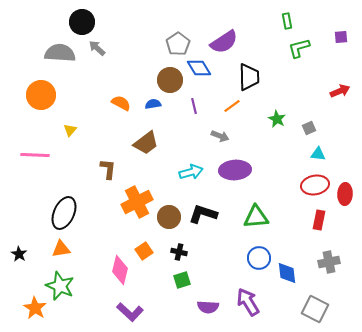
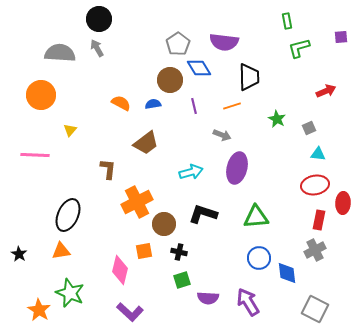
black circle at (82, 22): moved 17 px right, 3 px up
purple semicircle at (224, 42): rotated 40 degrees clockwise
gray arrow at (97, 48): rotated 18 degrees clockwise
red arrow at (340, 91): moved 14 px left
orange line at (232, 106): rotated 18 degrees clockwise
gray arrow at (220, 136): moved 2 px right, 1 px up
purple ellipse at (235, 170): moved 2 px right, 2 px up; rotated 72 degrees counterclockwise
red ellipse at (345, 194): moved 2 px left, 9 px down
black ellipse at (64, 213): moved 4 px right, 2 px down
brown circle at (169, 217): moved 5 px left, 7 px down
orange triangle at (61, 249): moved 2 px down
orange square at (144, 251): rotated 24 degrees clockwise
gray cross at (329, 262): moved 14 px left, 12 px up; rotated 15 degrees counterclockwise
green star at (60, 286): moved 10 px right, 7 px down
purple semicircle at (208, 307): moved 9 px up
orange star at (35, 308): moved 4 px right, 2 px down
